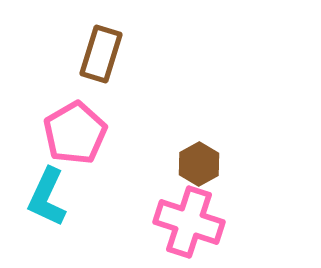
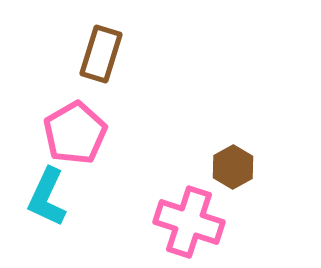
brown hexagon: moved 34 px right, 3 px down
